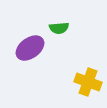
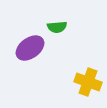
green semicircle: moved 2 px left, 1 px up
